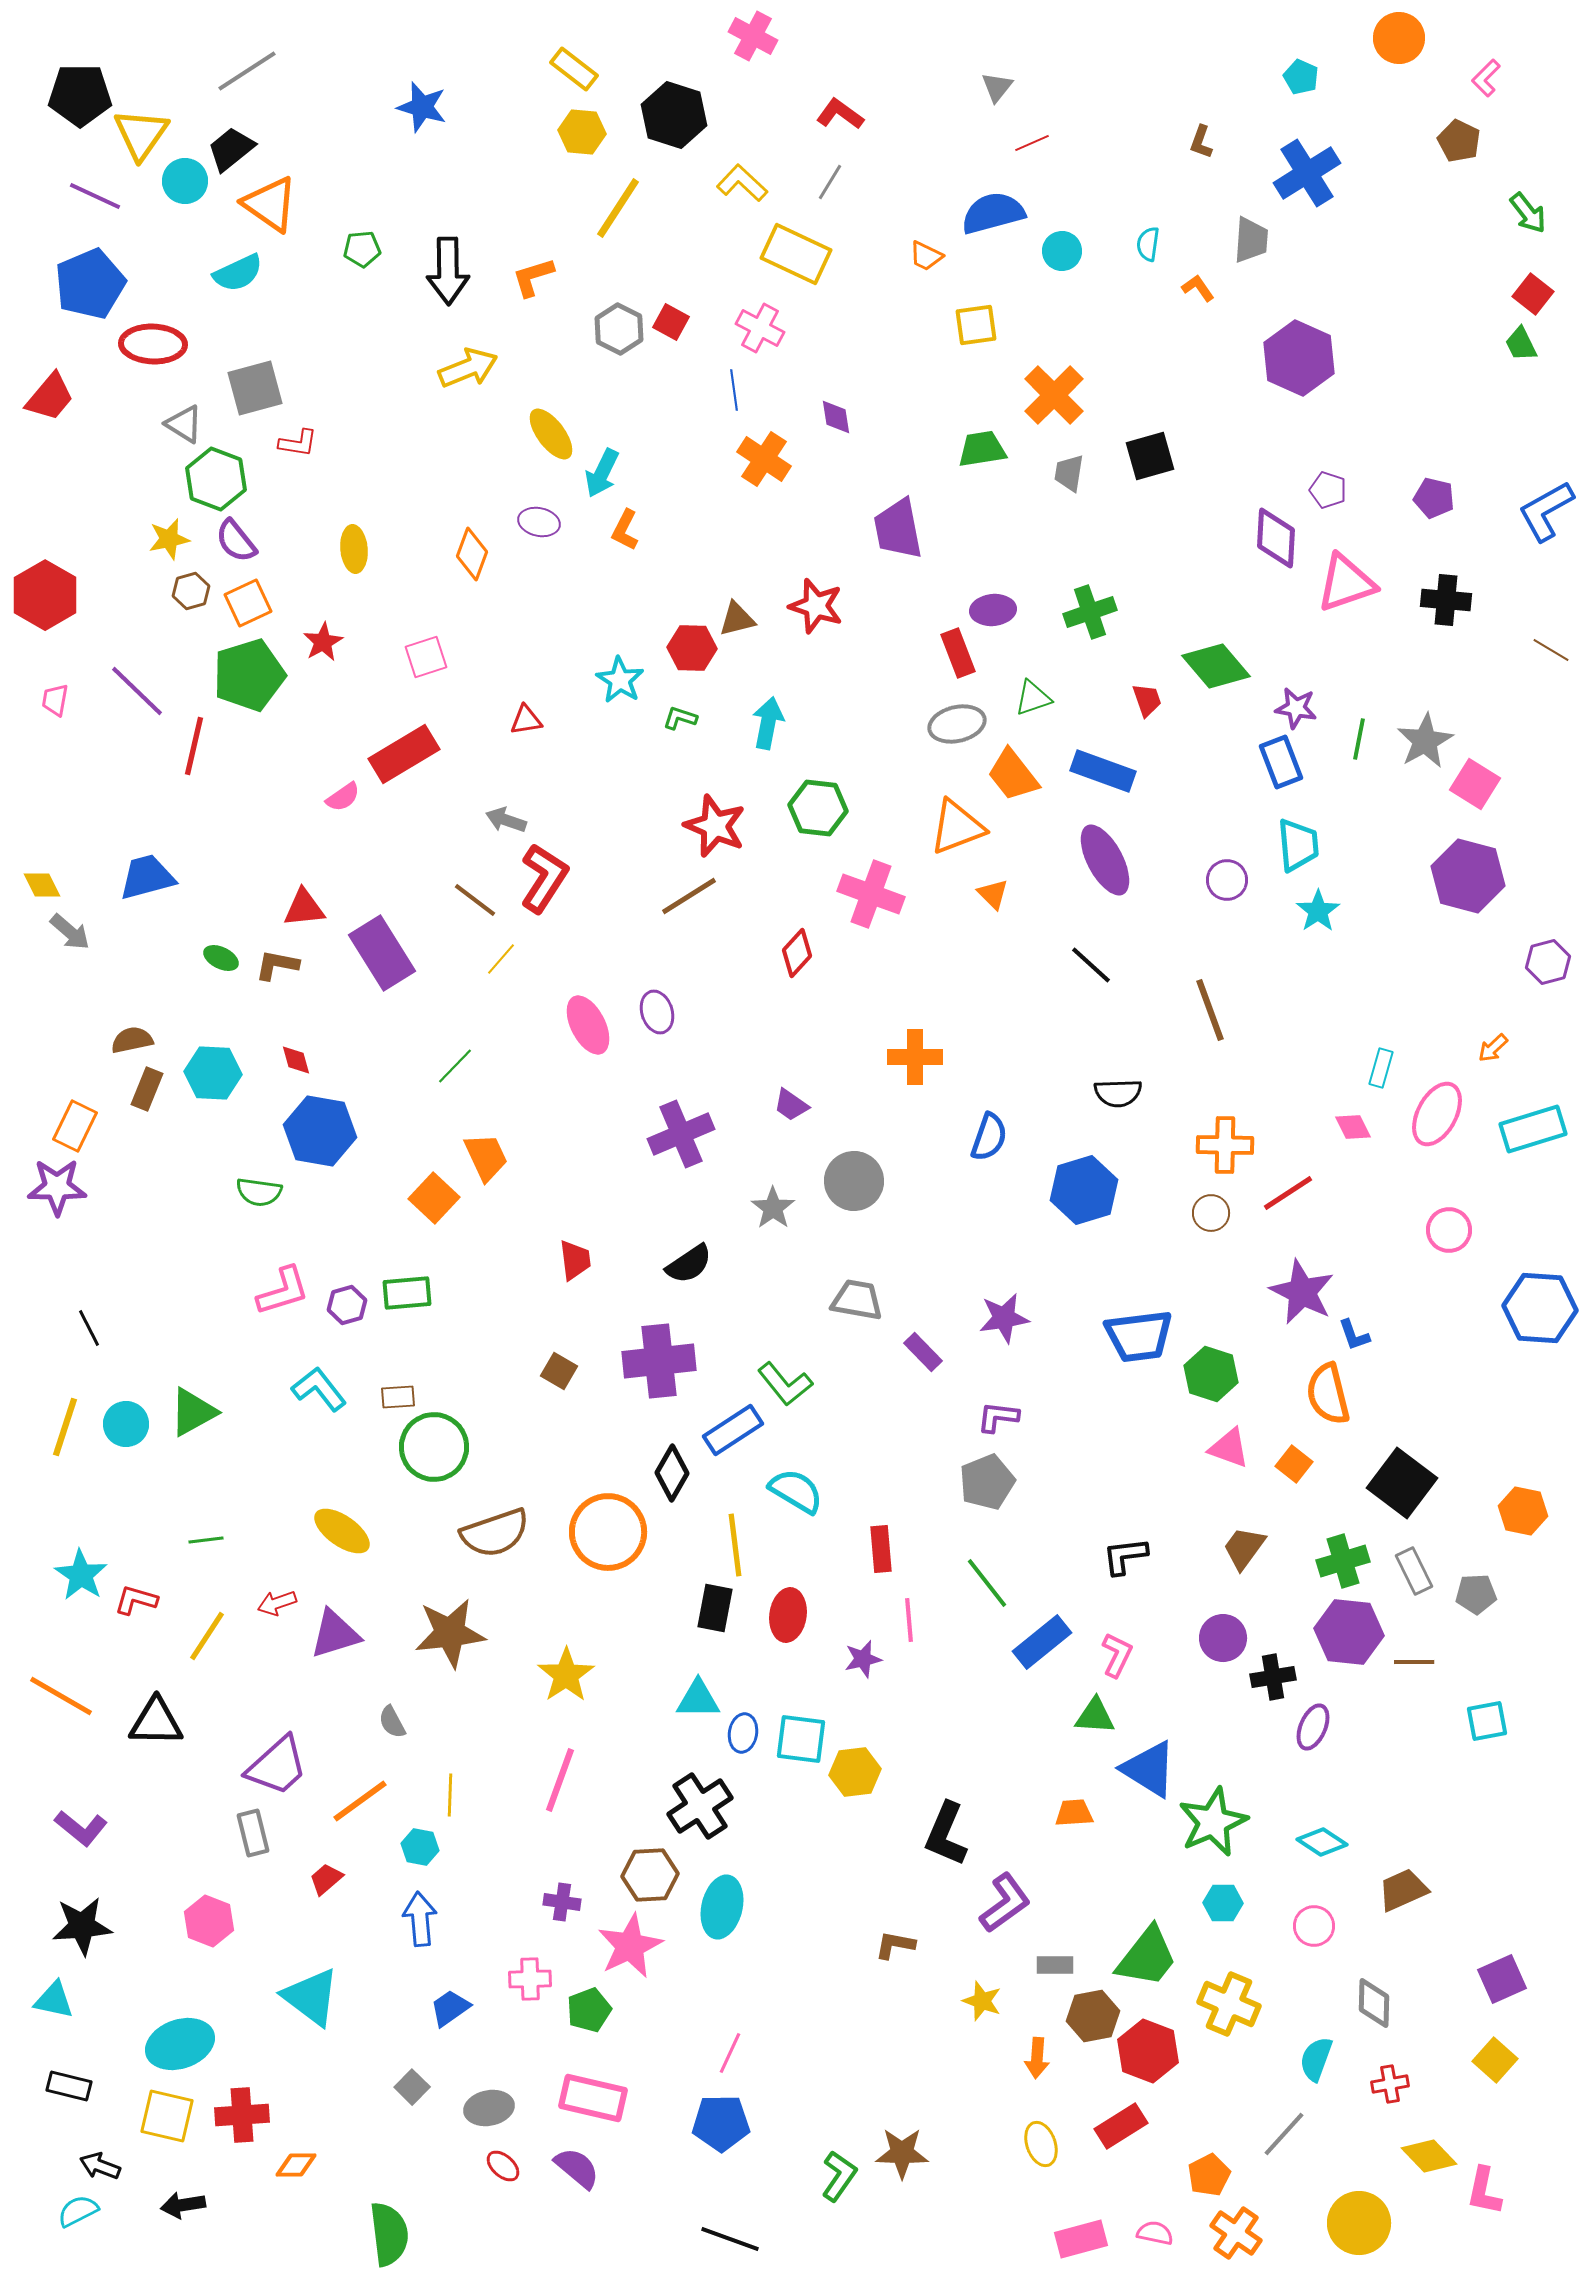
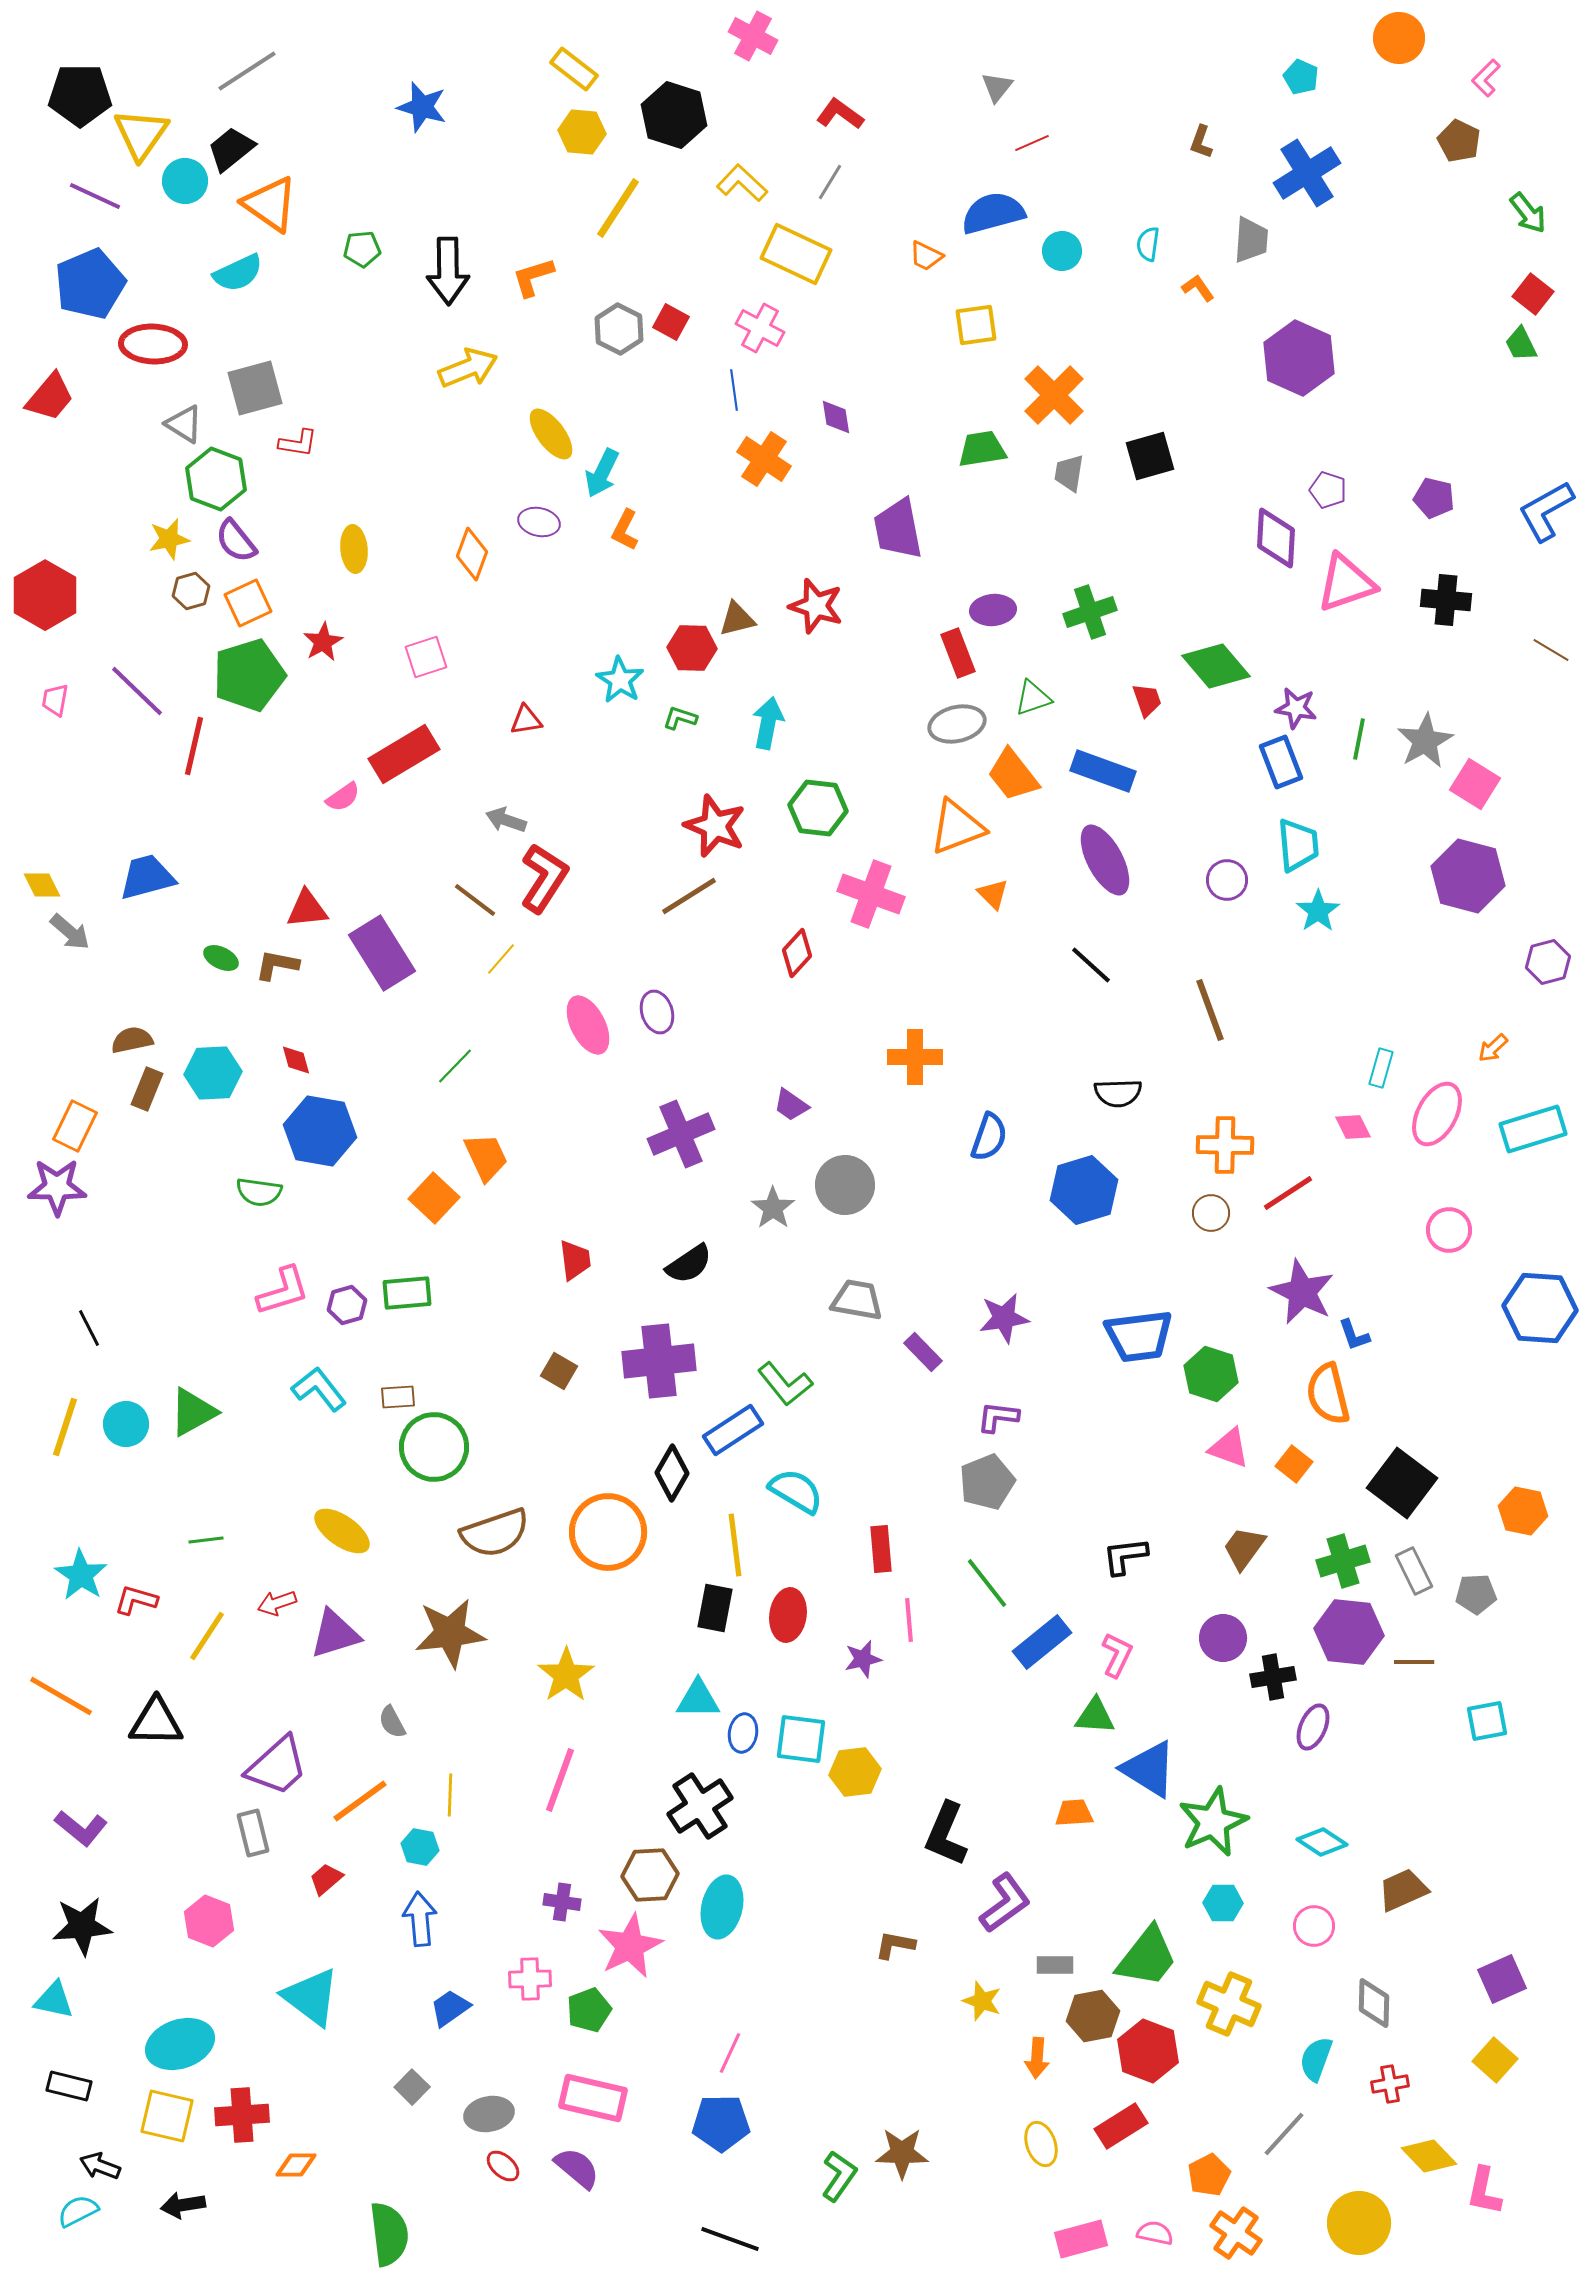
red triangle at (304, 908): moved 3 px right, 1 px down
cyan hexagon at (213, 1073): rotated 6 degrees counterclockwise
gray circle at (854, 1181): moved 9 px left, 4 px down
gray ellipse at (489, 2108): moved 6 px down
